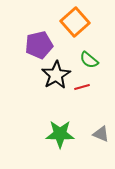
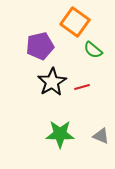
orange square: rotated 12 degrees counterclockwise
purple pentagon: moved 1 px right, 1 px down
green semicircle: moved 4 px right, 10 px up
black star: moved 4 px left, 7 px down
gray triangle: moved 2 px down
